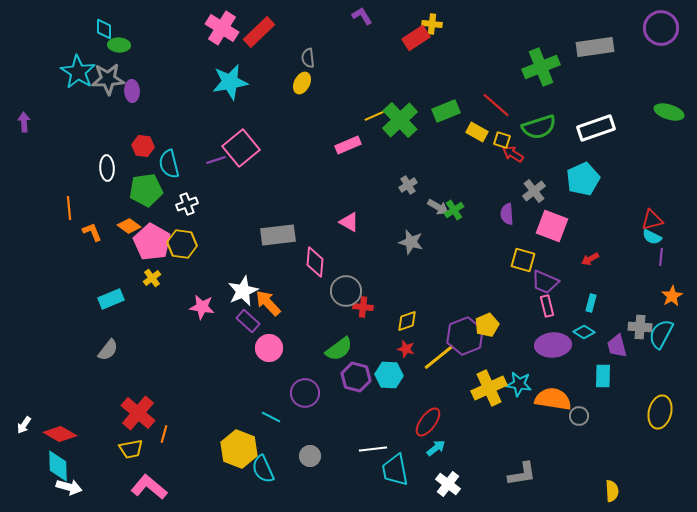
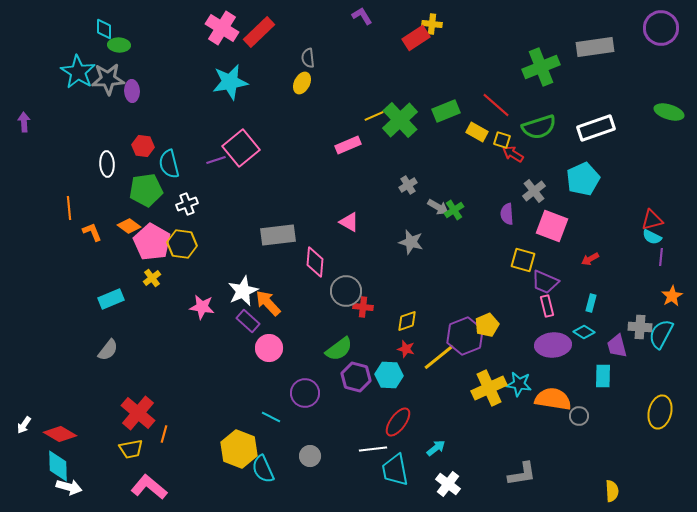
white ellipse at (107, 168): moved 4 px up
red ellipse at (428, 422): moved 30 px left
